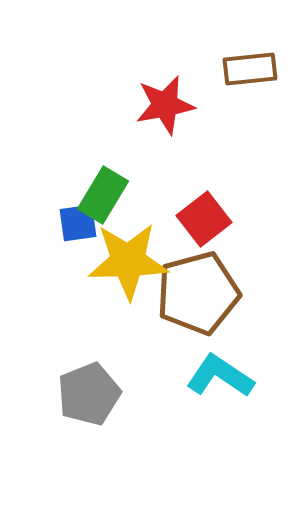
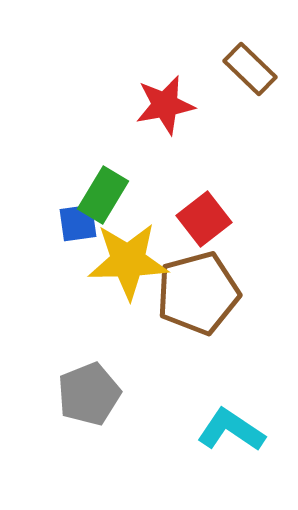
brown rectangle: rotated 50 degrees clockwise
cyan L-shape: moved 11 px right, 54 px down
